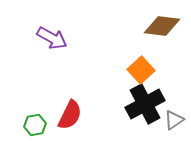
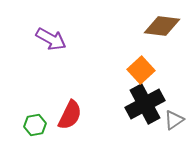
purple arrow: moved 1 px left, 1 px down
